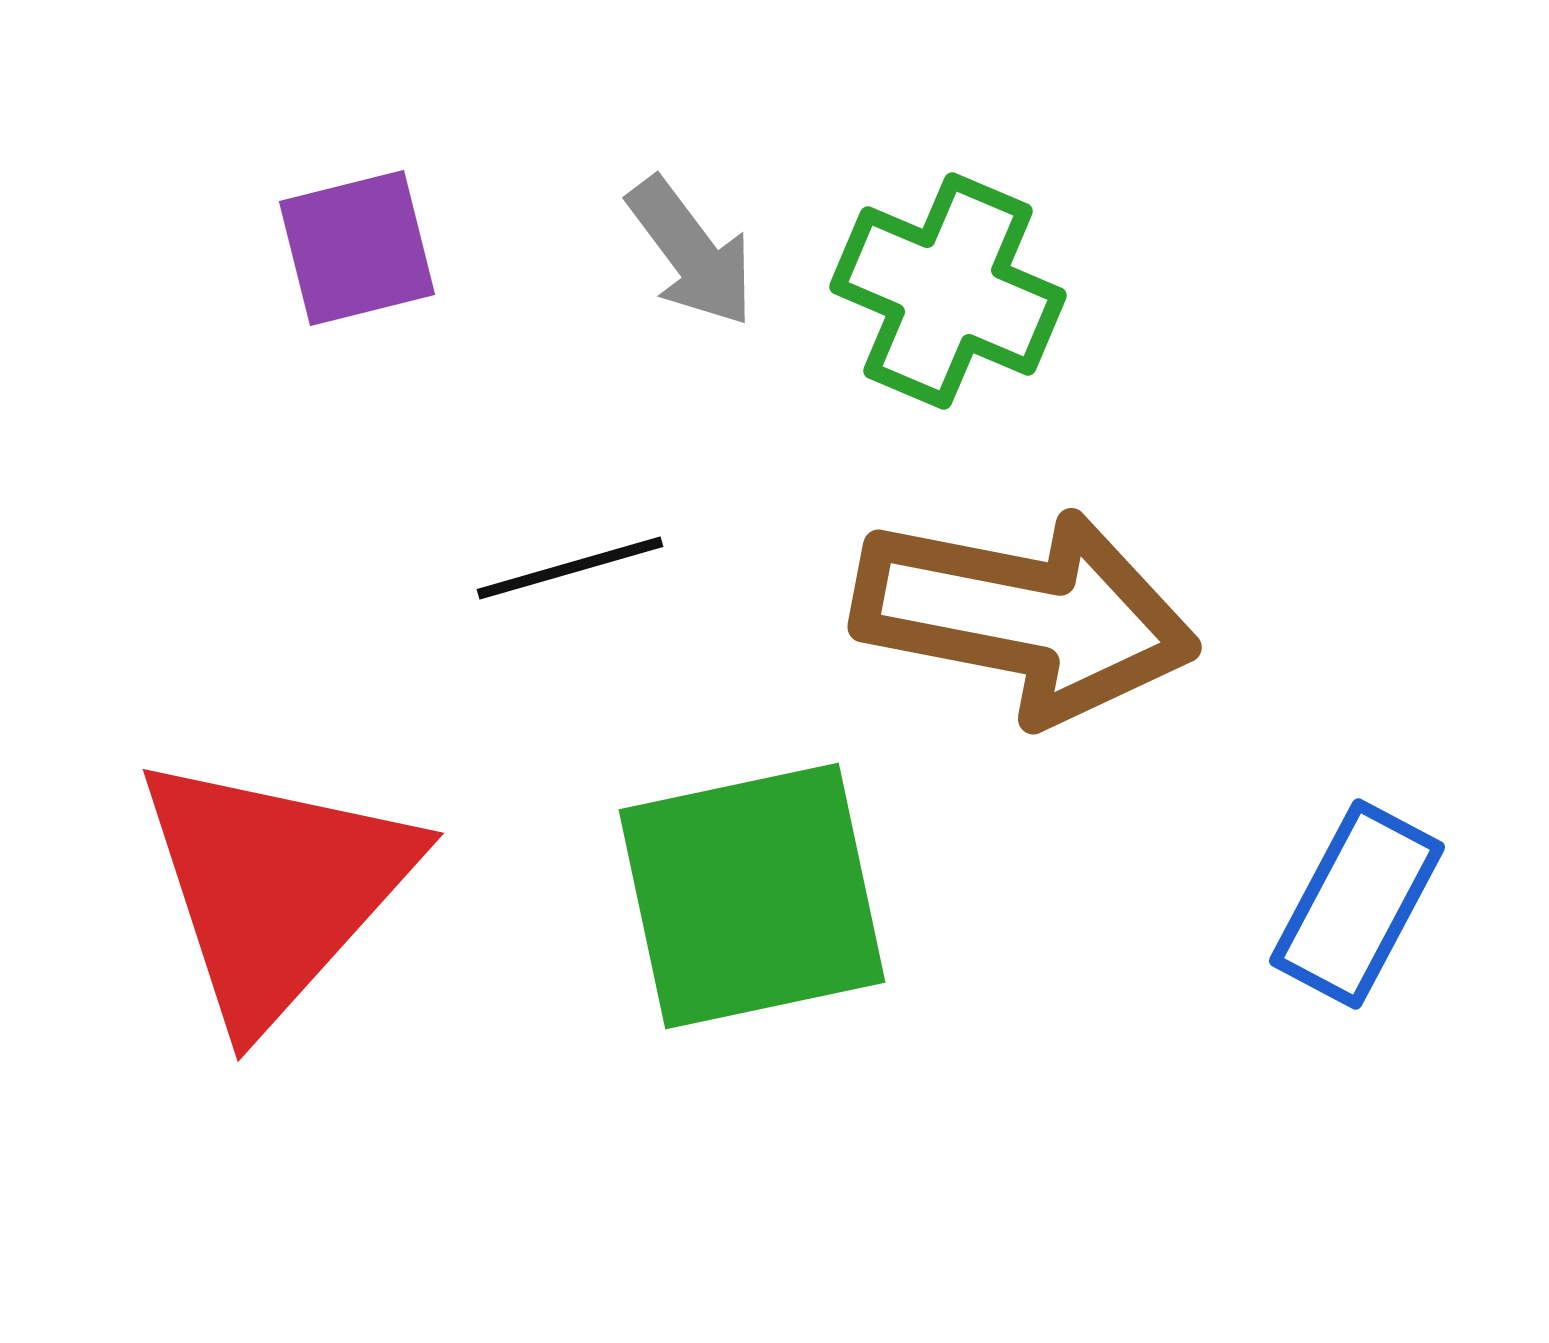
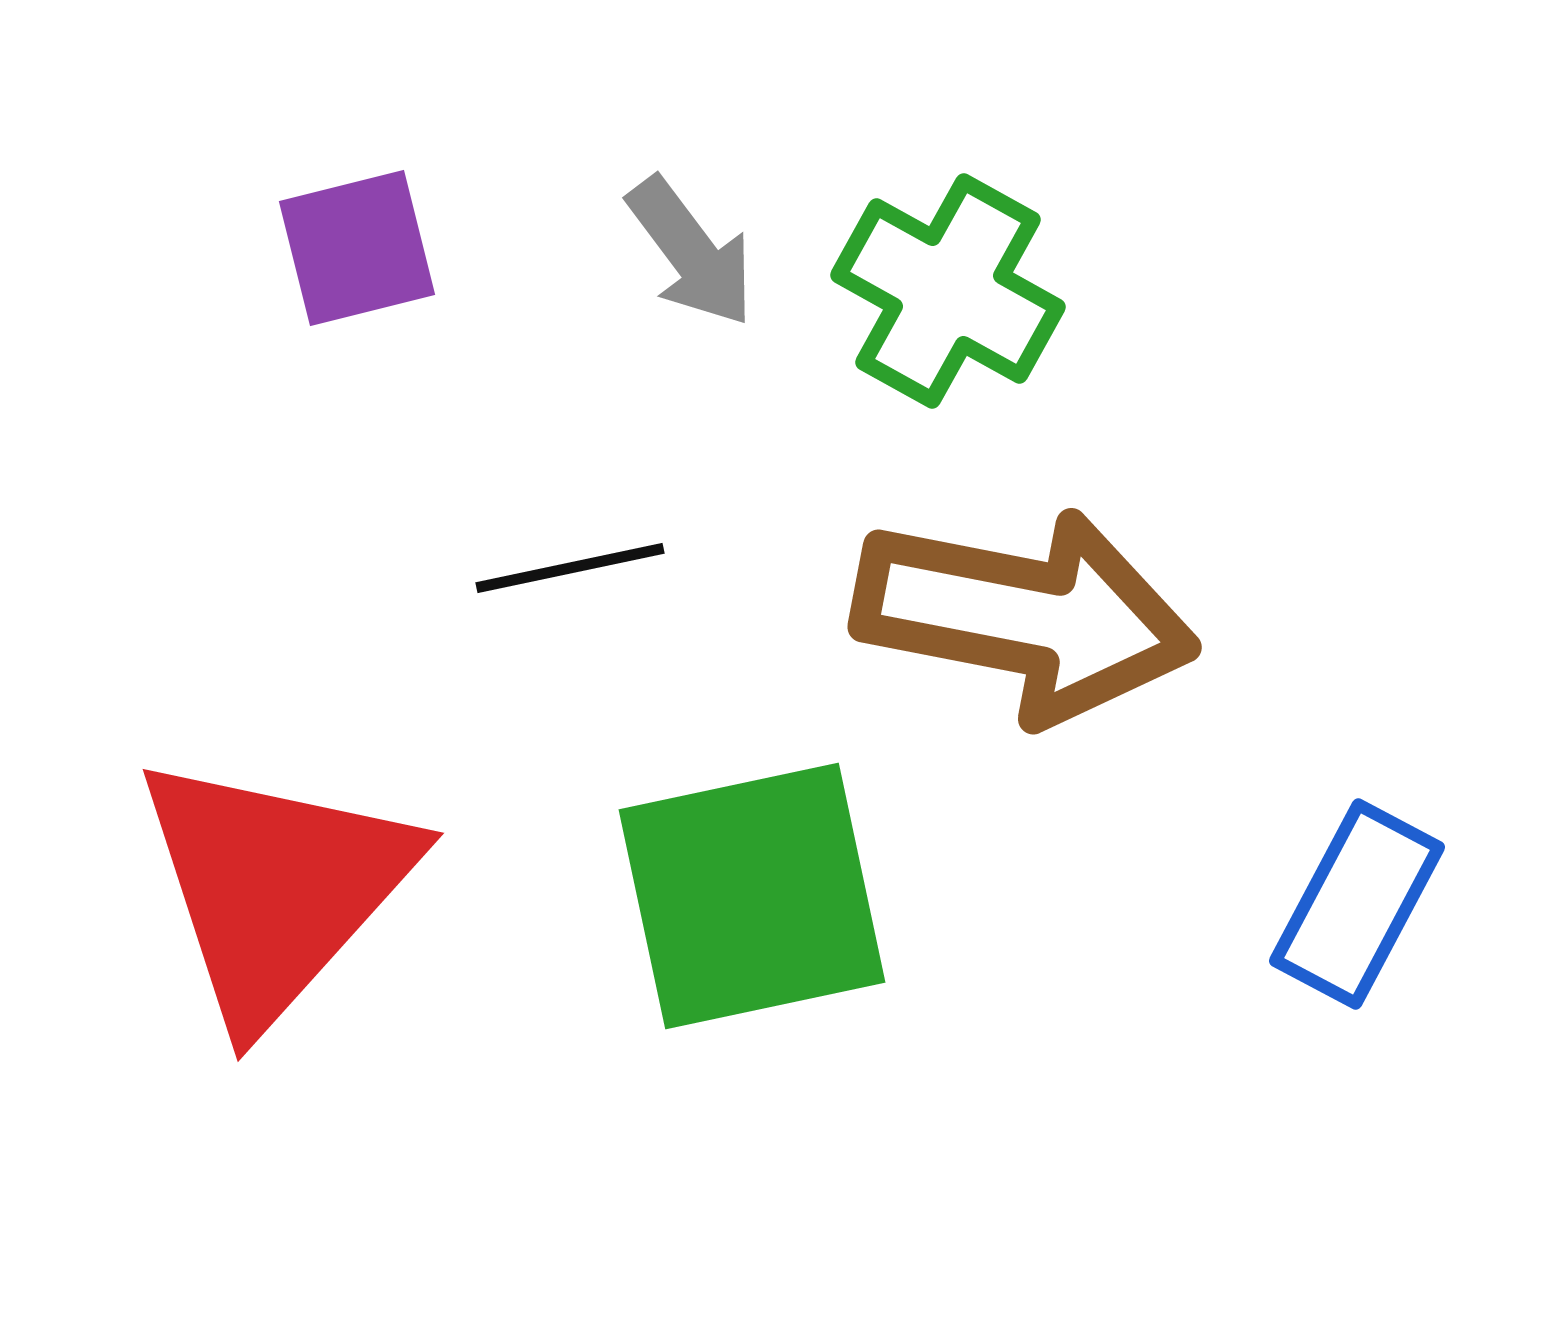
green cross: rotated 6 degrees clockwise
black line: rotated 4 degrees clockwise
